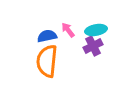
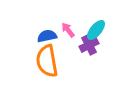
cyan ellipse: rotated 40 degrees counterclockwise
purple cross: moved 4 px left, 1 px up
orange semicircle: rotated 16 degrees counterclockwise
